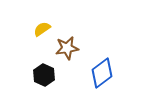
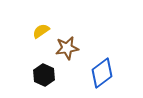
yellow semicircle: moved 1 px left, 2 px down
